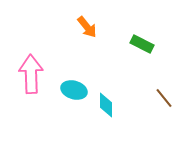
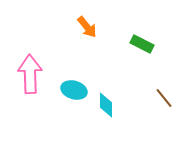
pink arrow: moved 1 px left
